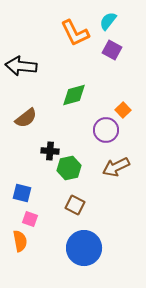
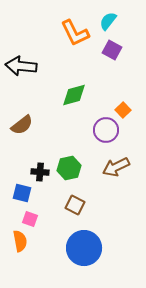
brown semicircle: moved 4 px left, 7 px down
black cross: moved 10 px left, 21 px down
